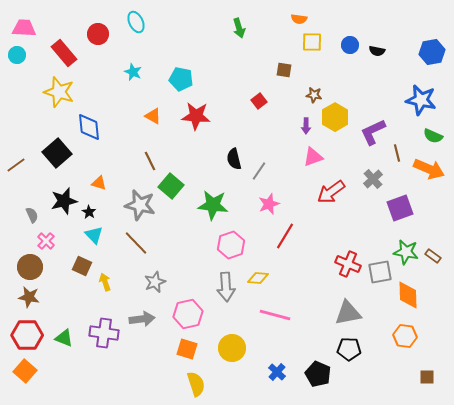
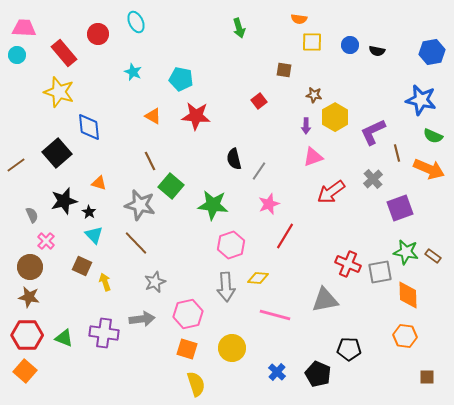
gray triangle at (348, 313): moved 23 px left, 13 px up
